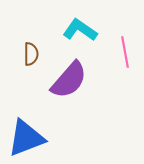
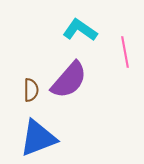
brown semicircle: moved 36 px down
blue triangle: moved 12 px right
